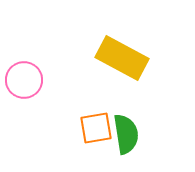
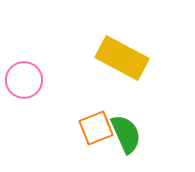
orange square: rotated 12 degrees counterclockwise
green semicircle: rotated 15 degrees counterclockwise
